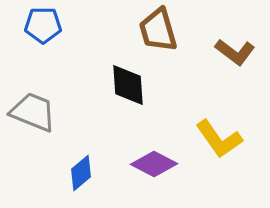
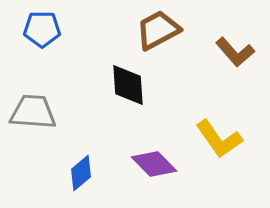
blue pentagon: moved 1 px left, 4 px down
brown trapezoid: rotated 78 degrees clockwise
brown L-shape: rotated 12 degrees clockwise
gray trapezoid: rotated 18 degrees counterclockwise
purple diamond: rotated 18 degrees clockwise
